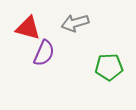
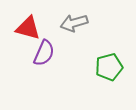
gray arrow: moved 1 px left
green pentagon: rotated 12 degrees counterclockwise
